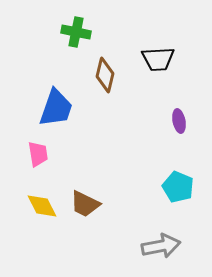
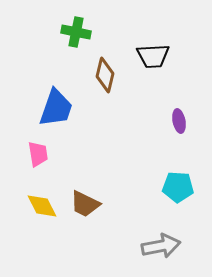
black trapezoid: moved 5 px left, 3 px up
cyan pentagon: rotated 20 degrees counterclockwise
